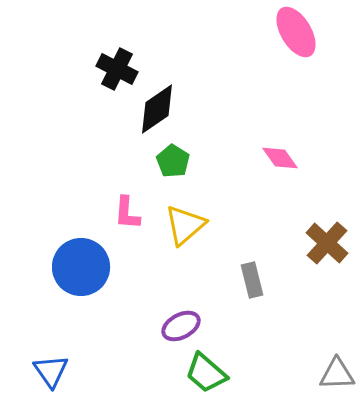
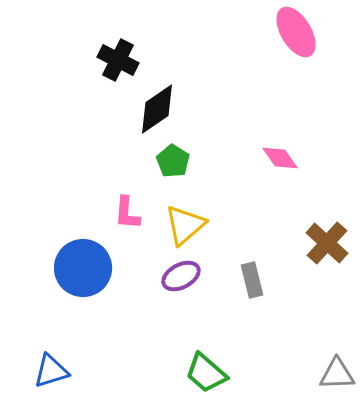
black cross: moved 1 px right, 9 px up
blue circle: moved 2 px right, 1 px down
purple ellipse: moved 50 px up
blue triangle: rotated 48 degrees clockwise
